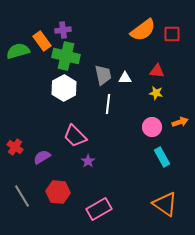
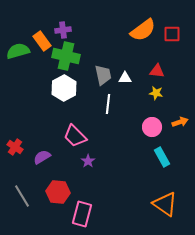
pink rectangle: moved 17 px left, 5 px down; rotated 45 degrees counterclockwise
